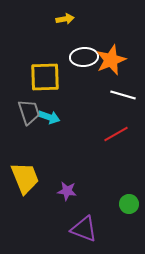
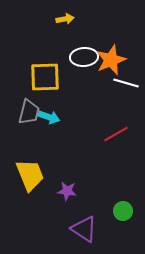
white line: moved 3 px right, 12 px up
gray trapezoid: rotated 32 degrees clockwise
yellow trapezoid: moved 5 px right, 3 px up
green circle: moved 6 px left, 7 px down
purple triangle: rotated 12 degrees clockwise
